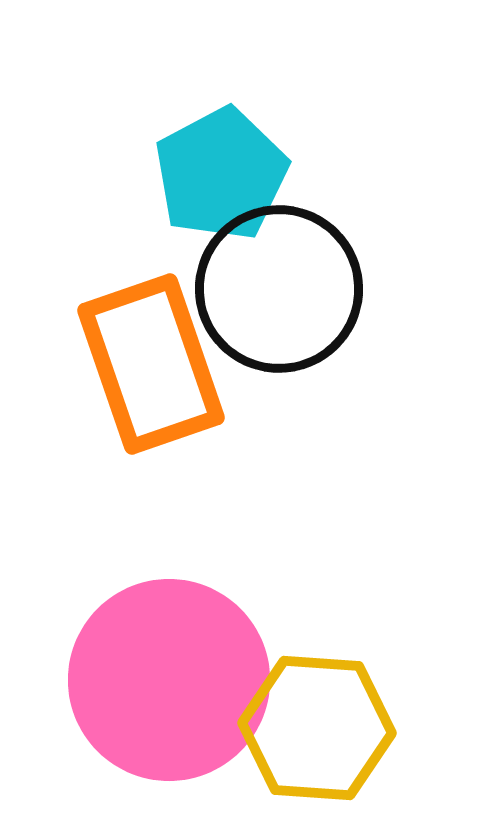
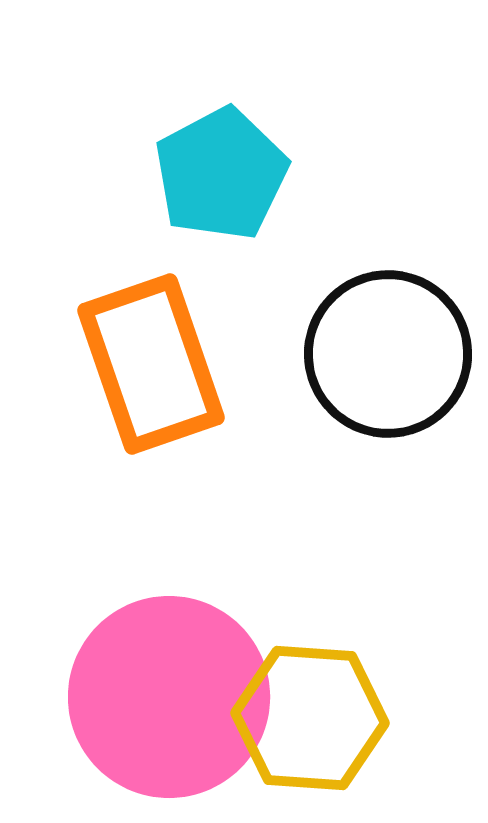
black circle: moved 109 px right, 65 px down
pink circle: moved 17 px down
yellow hexagon: moved 7 px left, 10 px up
